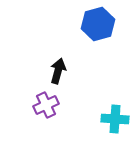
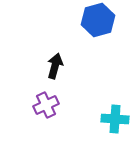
blue hexagon: moved 4 px up
black arrow: moved 3 px left, 5 px up
